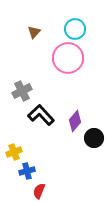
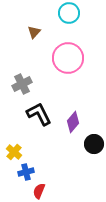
cyan circle: moved 6 px left, 16 px up
gray cross: moved 7 px up
black L-shape: moved 2 px left, 1 px up; rotated 16 degrees clockwise
purple diamond: moved 2 px left, 1 px down
black circle: moved 6 px down
yellow cross: rotated 28 degrees counterclockwise
blue cross: moved 1 px left, 1 px down
